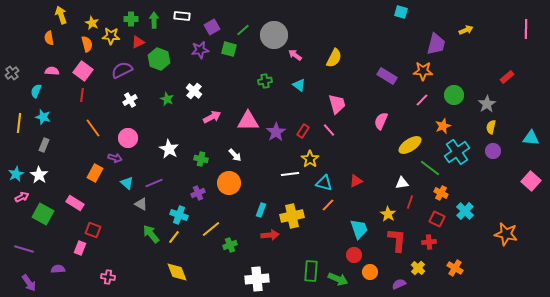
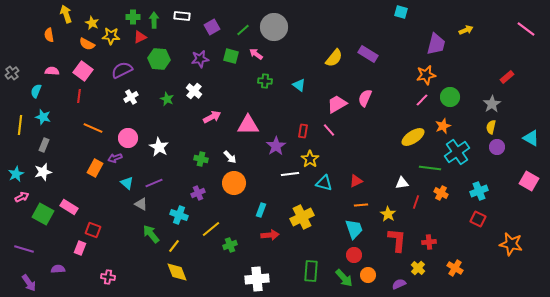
yellow arrow at (61, 15): moved 5 px right, 1 px up
green cross at (131, 19): moved 2 px right, 2 px up
pink line at (526, 29): rotated 54 degrees counterclockwise
gray circle at (274, 35): moved 8 px up
orange semicircle at (49, 38): moved 3 px up
red triangle at (138, 42): moved 2 px right, 5 px up
orange semicircle at (87, 44): rotated 133 degrees clockwise
green square at (229, 49): moved 2 px right, 7 px down
purple star at (200, 50): moved 9 px down
pink arrow at (295, 55): moved 39 px left, 1 px up
yellow semicircle at (334, 58): rotated 12 degrees clockwise
green hexagon at (159, 59): rotated 15 degrees counterclockwise
orange star at (423, 71): moved 3 px right, 4 px down; rotated 12 degrees counterclockwise
purple rectangle at (387, 76): moved 19 px left, 22 px up
green cross at (265, 81): rotated 16 degrees clockwise
red line at (82, 95): moved 3 px left, 1 px down
green circle at (454, 95): moved 4 px left, 2 px down
white cross at (130, 100): moved 1 px right, 3 px up
pink trapezoid at (337, 104): rotated 105 degrees counterclockwise
gray star at (487, 104): moved 5 px right
pink triangle at (248, 121): moved 4 px down
pink semicircle at (381, 121): moved 16 px left, 23 px up
yellow line at (19, 123): moved 1 px right, 2 px down
orange line at (93, 128): rotated 30 degrees counterclockwise
red rectangle at (303, 131): rotated 24 degrees counterclockwise
purple star at (276, 132): moved 14 px down
cyan triangle at (531, 138): rotated 24 degrees clockwise
yellow ellipse at (410, 145): moved 3 px right, 8 px up
white star at (169, 149): moved 10 px left, 2 px up
purple circle at (493, 151): moved 4 px right, 4 px up
white arrow at (235, 155): moved 5 px left, 2 px down
purple arrow at (115, 158): rotated 144 degrees clockwise
green line at (430, 168): rotated 30 degrees counterclockwise
orange rectangle at (95, 173): moved 5 px up
white star at (39, 175): moved 4 px right, 3 px up; rotated 24 degrees clockwise
pink square at (531, 181): moved 2 px left; rotated 12 degrees counterclockwise
orange circle at (229, 183): moved 5 px right
red line at (410, 202): moved 6 px right
pink rectangle at (75, 203): moved 6 px left, 4 px down
orange line at (328, 205): moved 33 px right; rotated 40 degrees clockwise
cyan cross at (465, 211): moved 14 px right, 20 px up; rotated 24 degrees clockwise
yellow cross at (292, 216): moved 10 px right, 1 px down; rotated 15 degrees counterclockwise
red square at (437, 219): moved 41 px right
cyan trapezoid at (359, 229): moved 5 px left
orange star at (506, 234): moved 5 px right, 10 px down
yellow line at (174, 237): moved 9 px down
orange circle at (370, 272): moved 2 px left, 3 px down
green arrow at (338, 279): moved 6 px right, 1 px up; rotated 24 degrees clockwise
